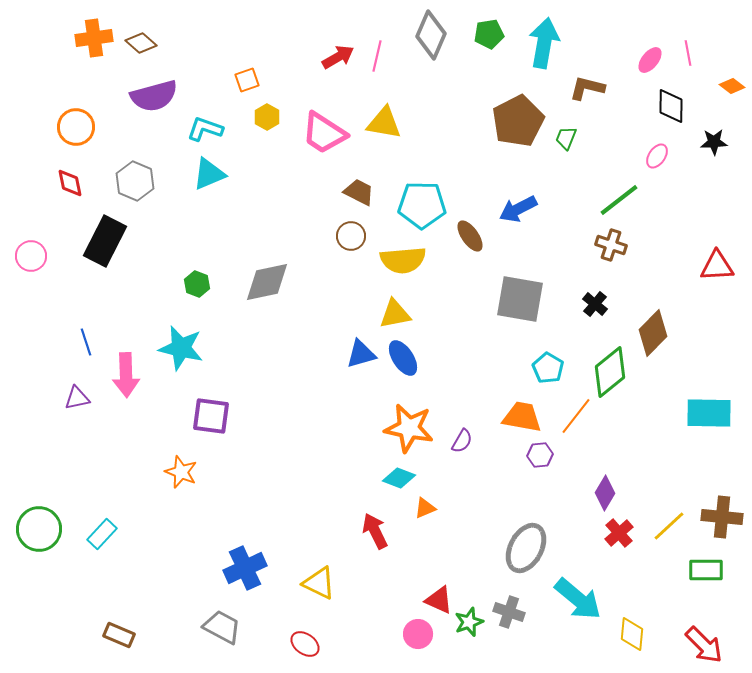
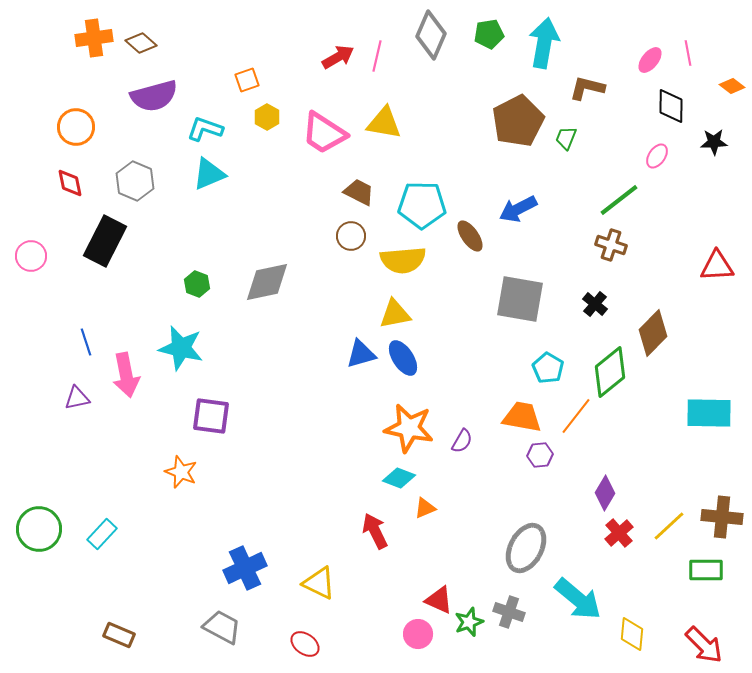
pink arrow at (126, 375): rotated 9 degrees counterclockwise
